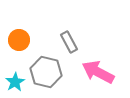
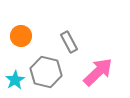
orange circle: moved 2 px right, 4 px up
pink arrow: rotated 108 degrees clockwise
cyan star: moved 2 px up
